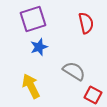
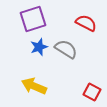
red semicircle: rotated 50 degrees counterclockwise
gray semicircle: moved 8 px left, 22 px up
yellow arrow: moved 3 px right; rotated 40 degrees counterclockwise
red square: moved 1 px left, 3 px up
